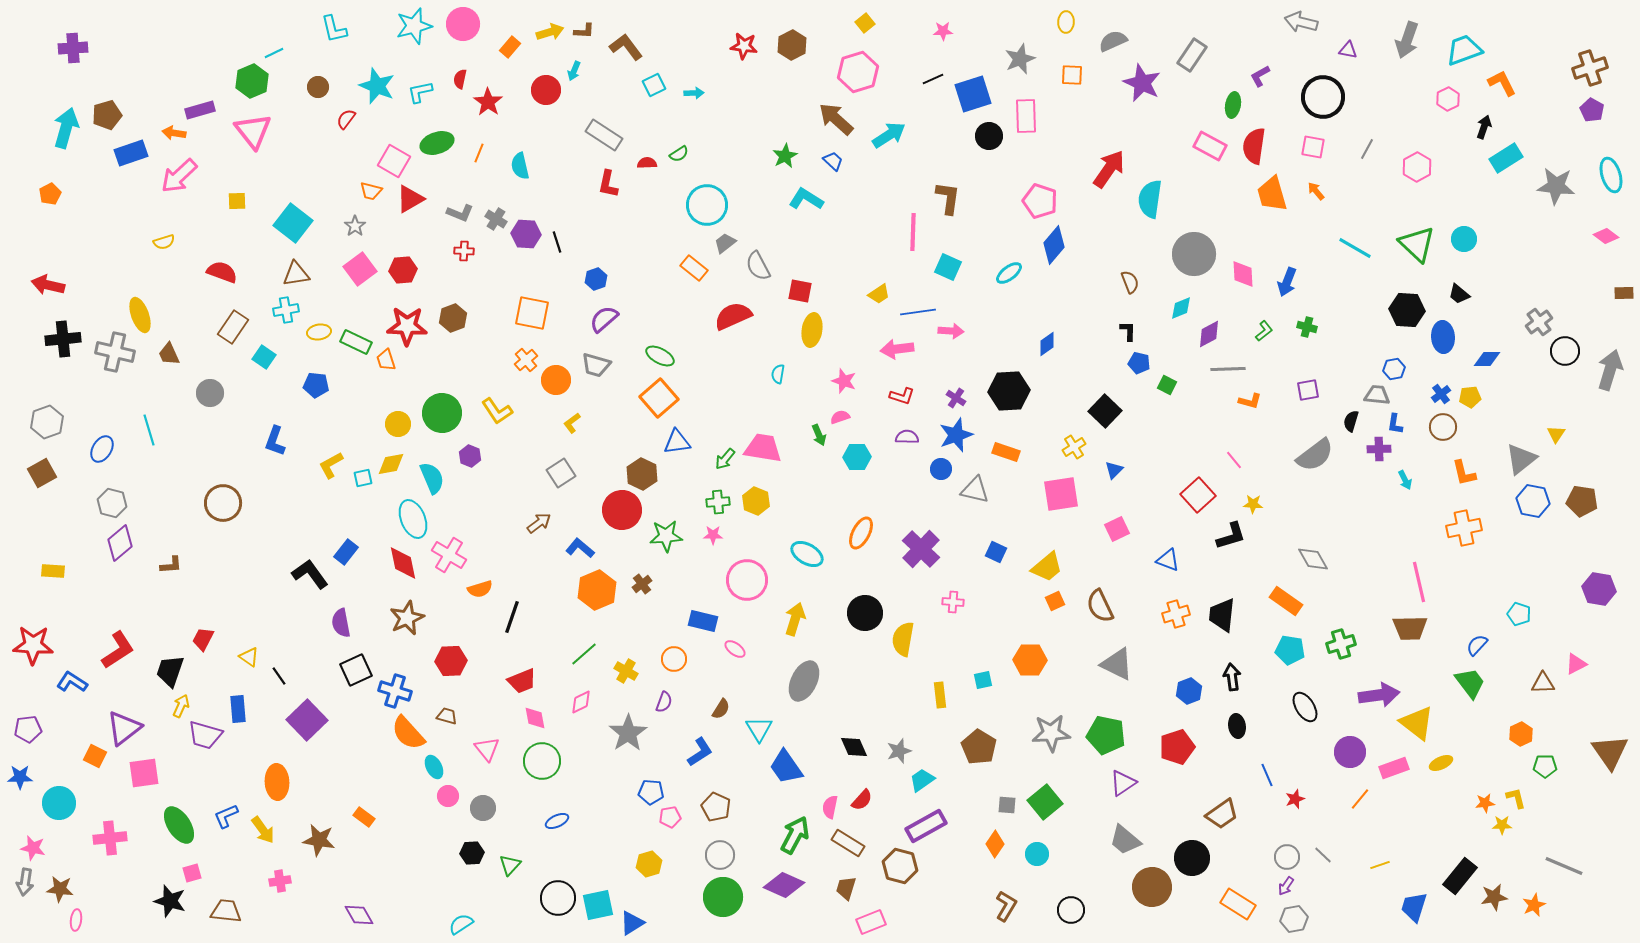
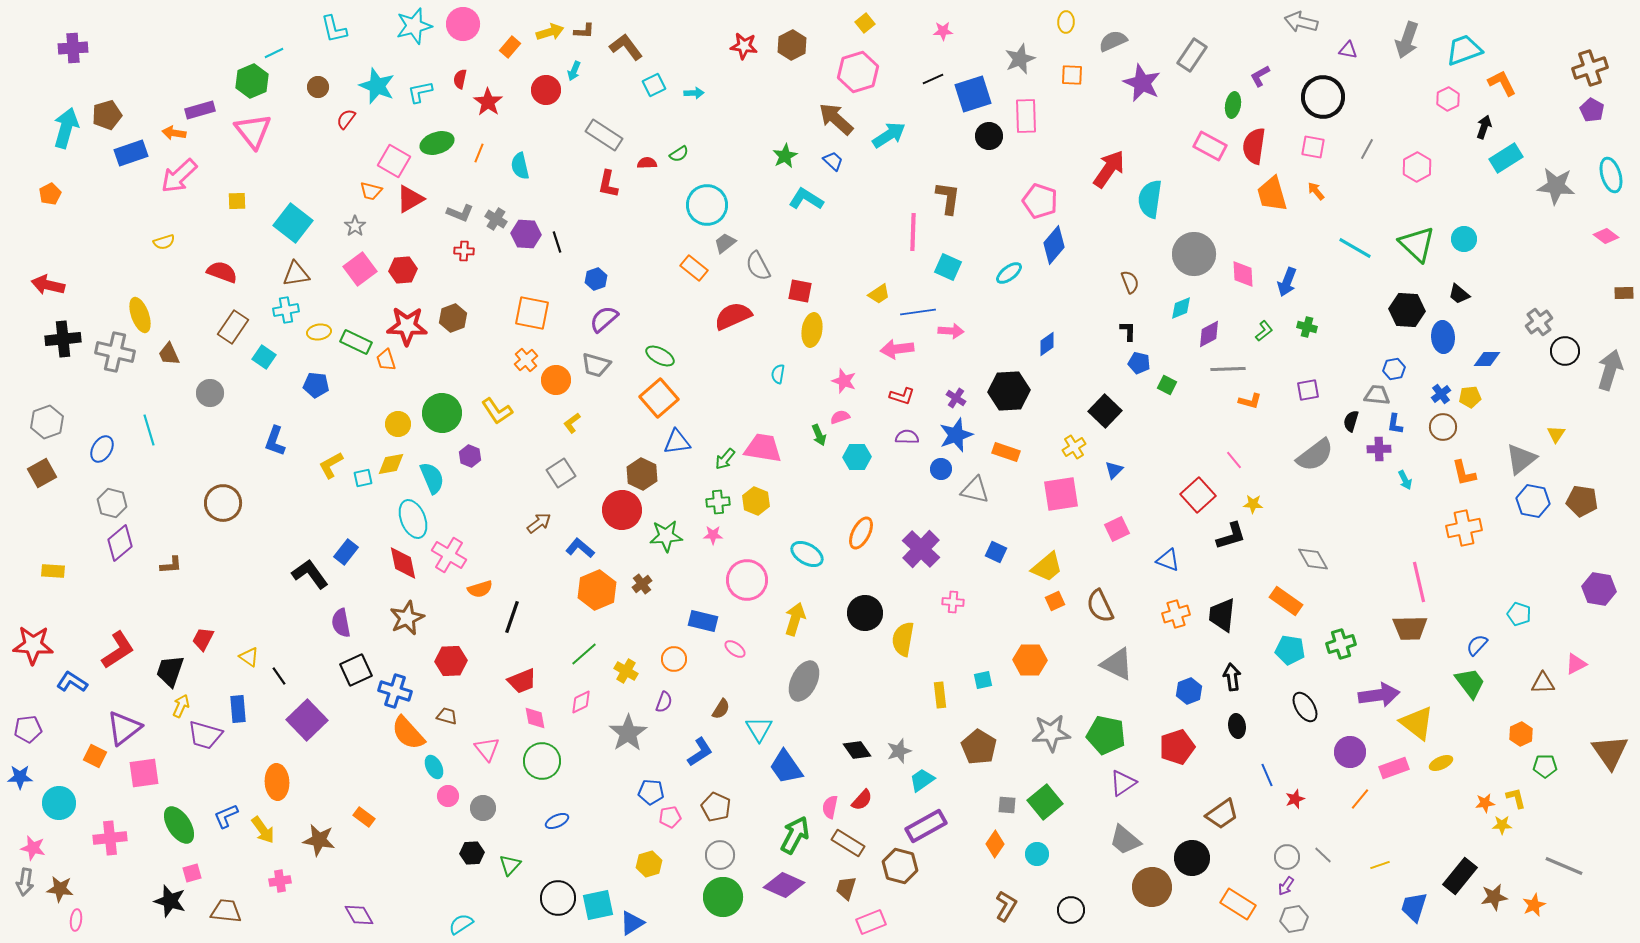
black diamond at (854, 747): moved 3 px right, 3 px down; rotated 12 degrees counterclockwise
